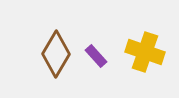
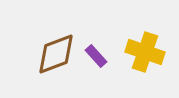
brown diamond: rotated 39 degrees clockwise
